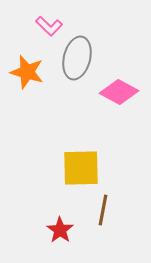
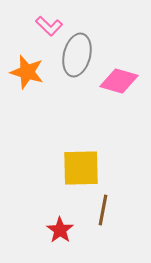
gray ellipse: moved 3 px up
pink diamond: moved 11 px up; rotated 12 degrees counterclockwise
